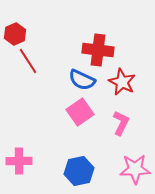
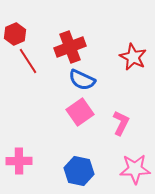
red cross: moved 28 px left, 3 px up; rotated 28 degrees counterclockwise
red star: moved 11 px right, 25 px up
blue hexagon: rotated 24 degrees clockwise
